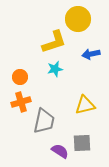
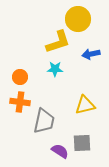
yellow L-shape: moved 4 px right
cyan star: rotated 14 degrees clockwise
orange cross: moved 1 px left; rotated 24 degrees clockwise
